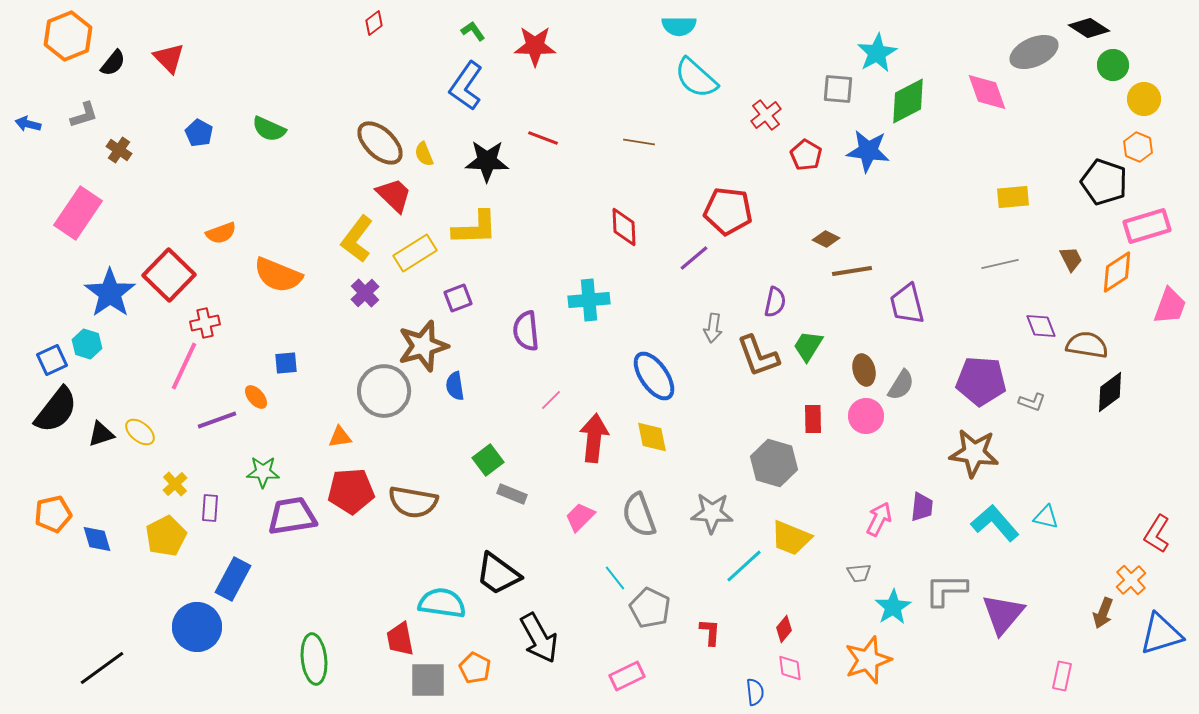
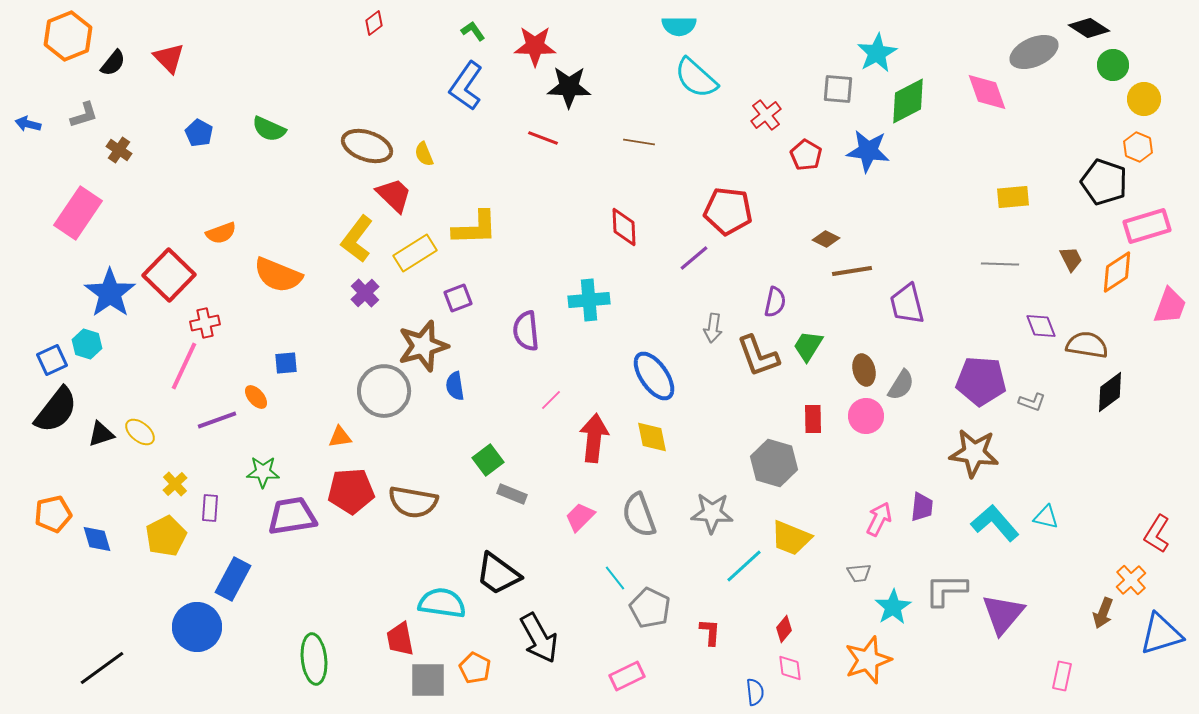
brown ellipse at (380, 143): moved 13 px left, 3 px down; rotated 24 degrees counterclockwise
black star at (487, 161): moved 82 px right, 74 px up
gray line at (1000, 264): rotated 15 degrees clockwise
